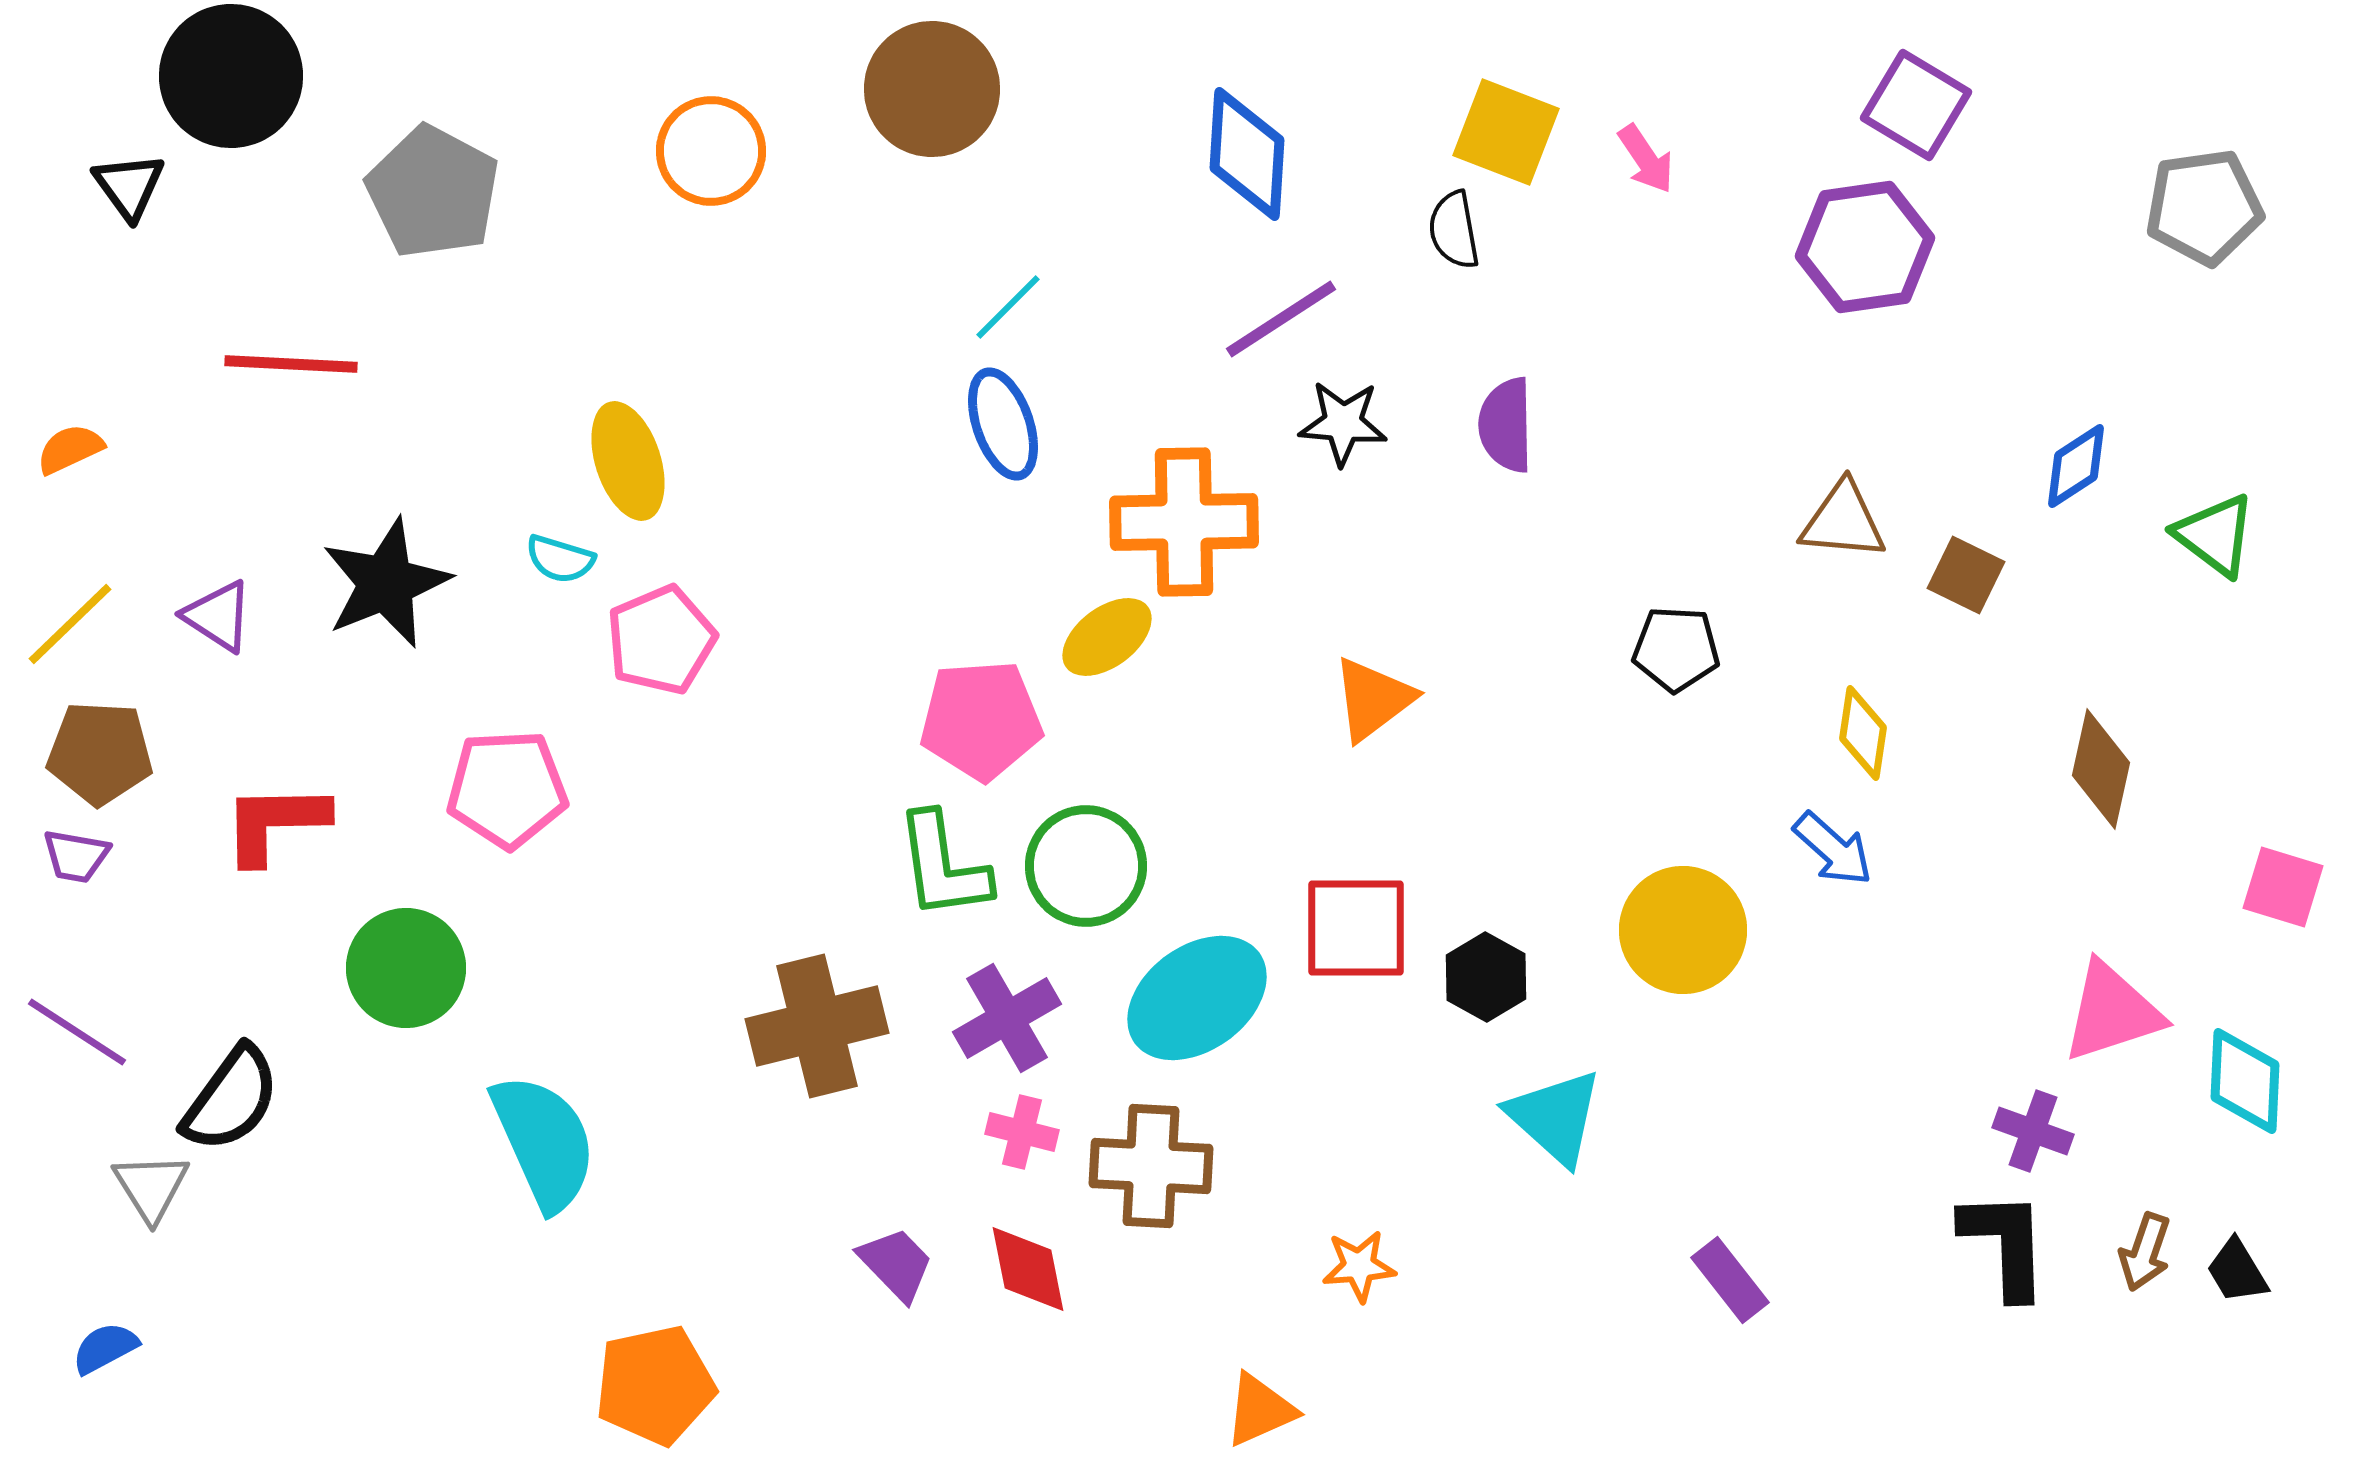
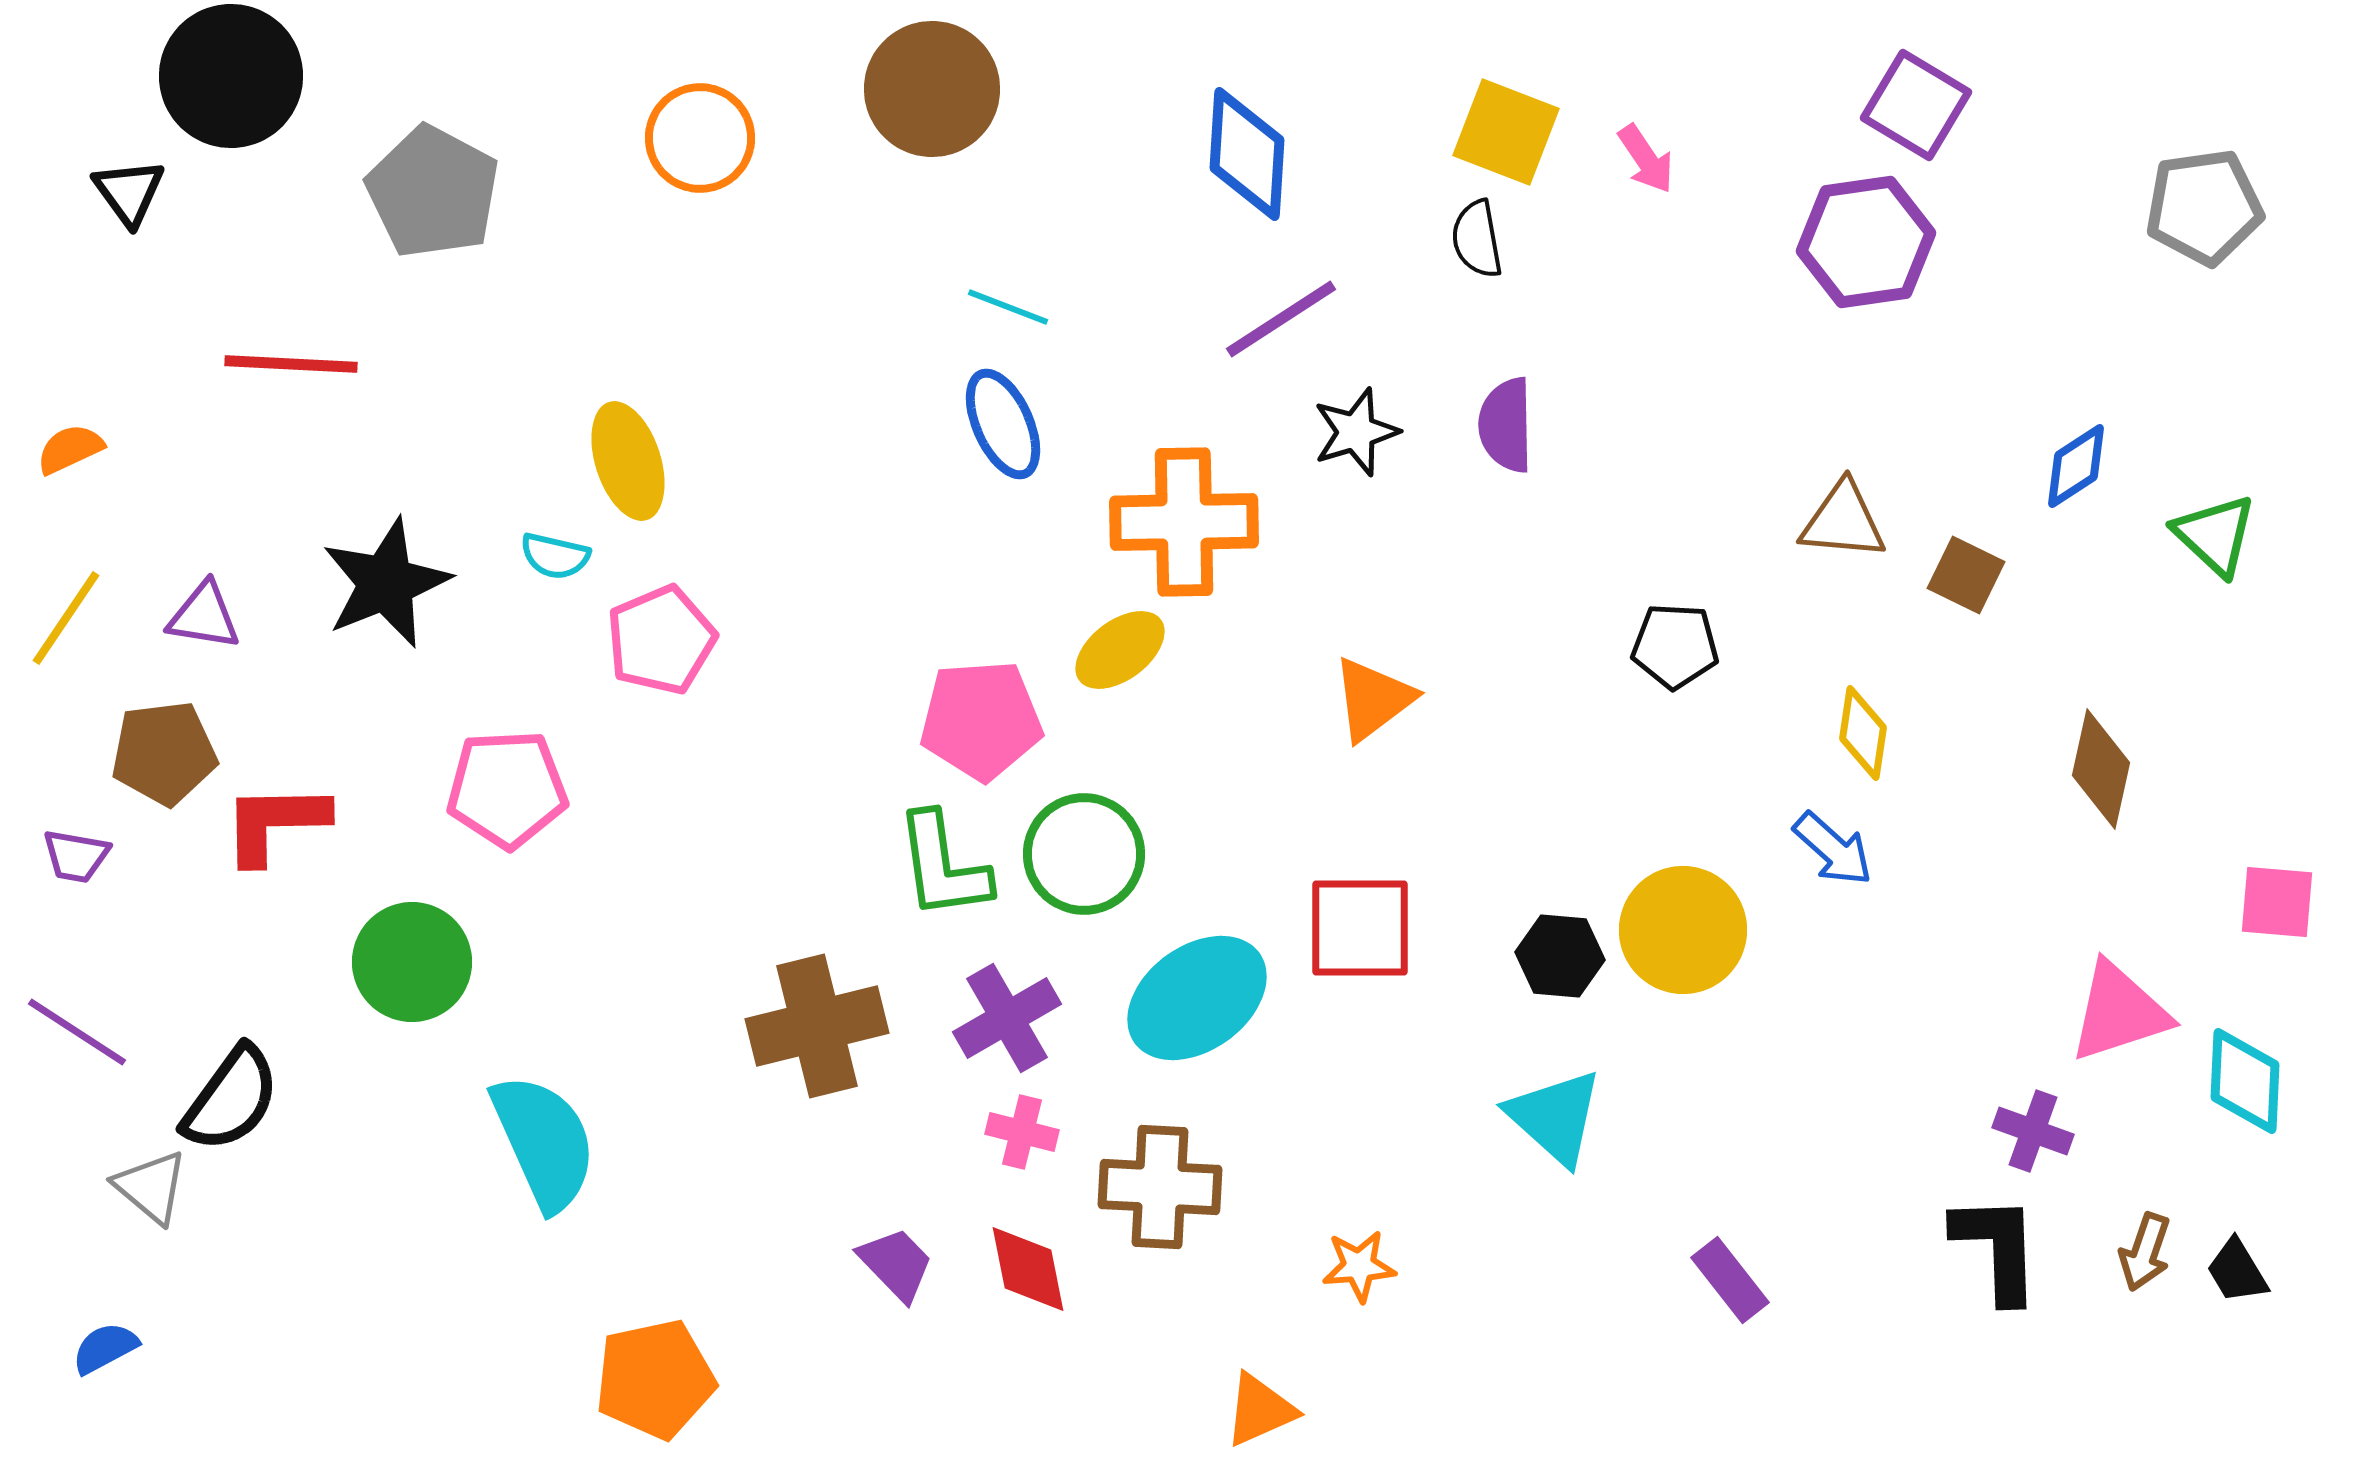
orange circle at (711, 151): moved 11 px left, 13 px up
black triangle at (129, 186): moved 6 px down
black semicircle at (1454, 230): moved 23 px right, 9 px down
purple hexagon at (1865, 247): moved 1 px right, 5 px up
cyan line at (1008, 307): rotated 66 degrees clockwise
black star at (1343, 423): moved 13 px right, 9 px down; rotated 22 degrees counterclockwise
blue ellipse at (1003, 424): rotated 5 degrees counterclockwise
green triangle at (2215, 535): rotated 6 degrees clockwise
cyan semicircle at (560, 559): moved 5 px left, 3 px up; rotated 4 degrees counterclockwise
purple triangle at (218, 616): moved 14 px left; rotated 24 degrees counterclockwise
yellow line at (70, 624): moved 4 px left, 6 px up; rotated 12 degrees counterclockwise
yellow ellipse at (1107, 637): moved 13 px right, 13 px down
black pentagon at (1676, 649): moved 1 px left, 3 px up
brown pentagon at (100, 753): moved 64 px right; rotated 10 degrees counterclockwise
green circle at (1086, 866): moved 2 px left, 12 px up
pink square at (2283, 887): moved 6 px left, 15 px down; rotated 12 degrees counterclockwise
red square at (1356, 928): moved 4 px right
green circle at (406, 968): moved 6 px right, 6 px up
black hexagon at (1486, 977): moved 74 px right, 21 px up; rotated 24 degrees counterclockwise
pink triangle at (2112, 1012): moved 7 px right
brown cross at (1151, 1166): moved 9 px right, 21 px down
gray triangle at (151, 1187): rotated 18 degrees counterclockwise
black L-shape at (2005, 1244): moved 8 px left, 4 px down
orange pentagon at (655, 1385): moved 6 px up
